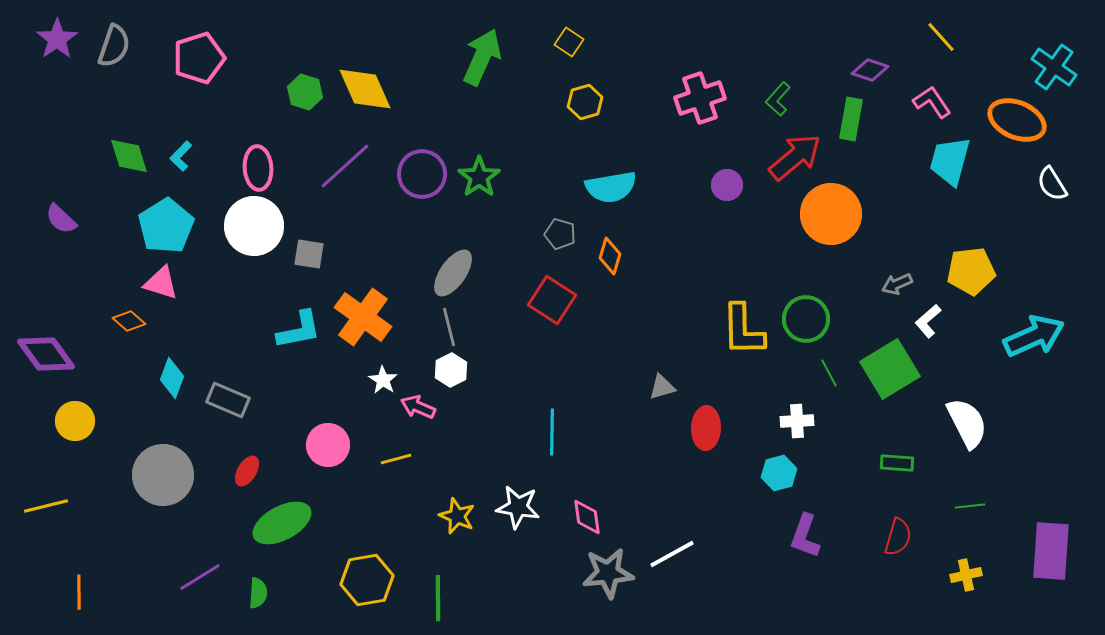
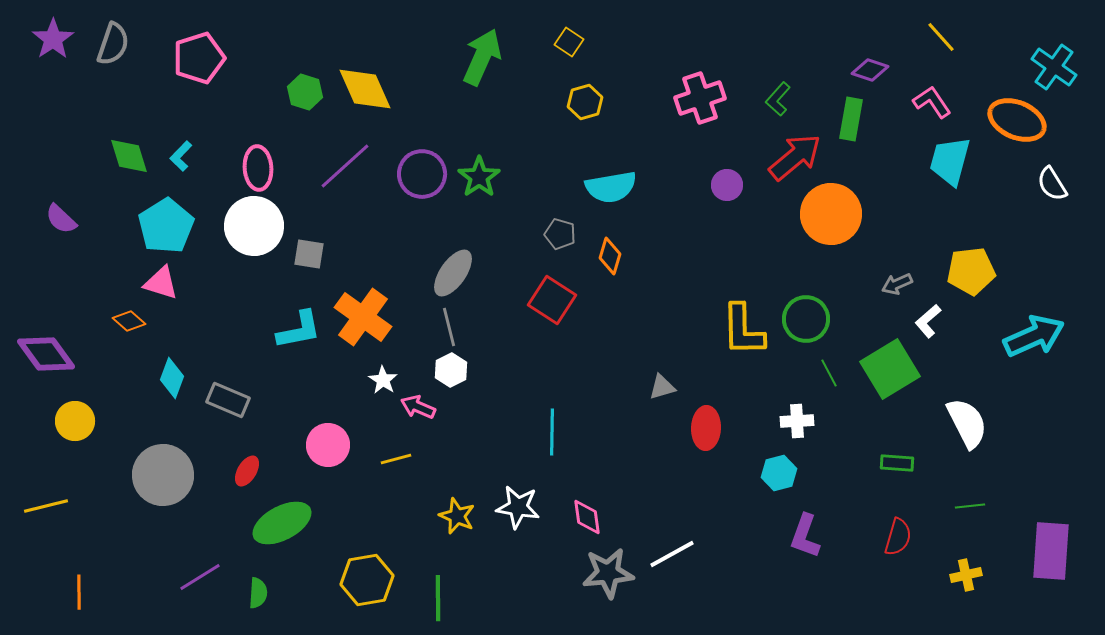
purple star at (57, 39): moved 4 px left
gray semicircle at (114, 46): moved 1 px left, 2 px up
